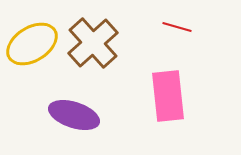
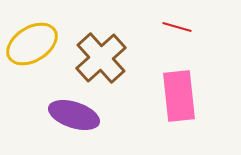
brown cross: moved 8 px right, 15 px down
pink rectangle: moved 11 px right
